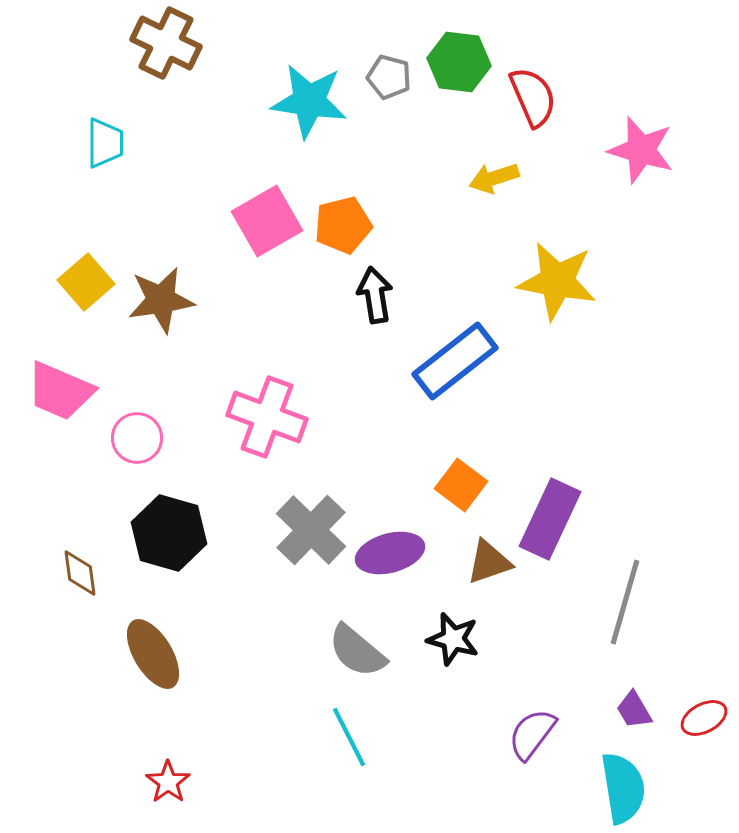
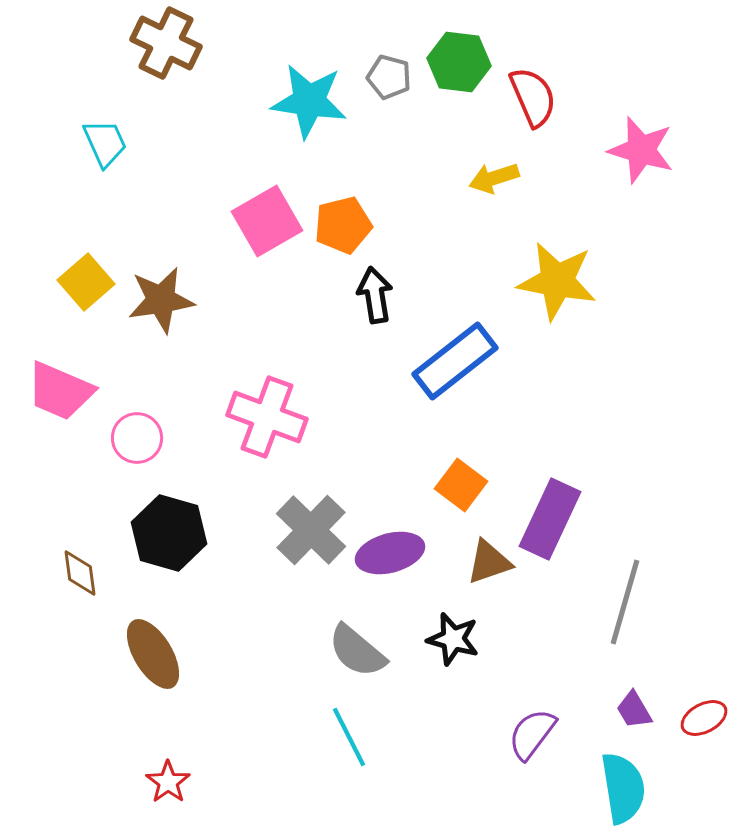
cyan trapezoid: rotated 24 degrees counterclockwise
